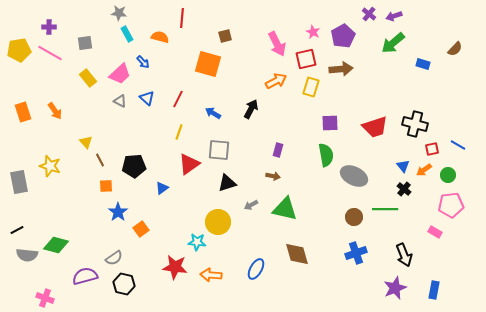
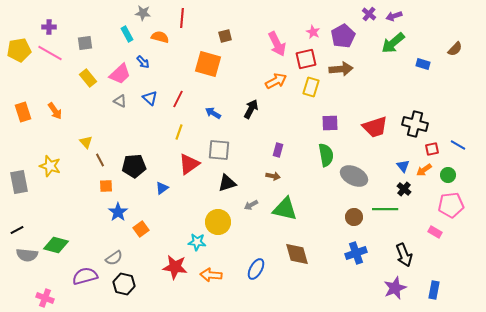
gray star at (119, 13): moved 24 px right
blue triangle at (147, 98): moved 3 px right
